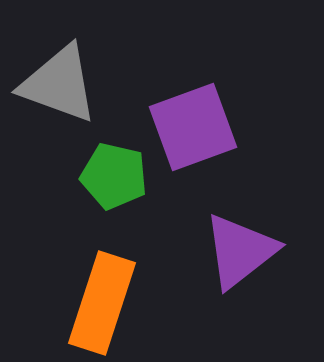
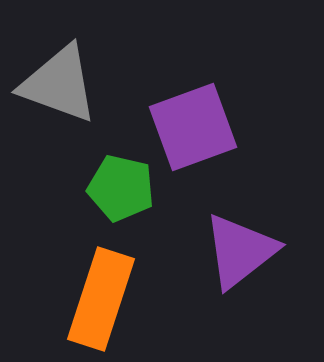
green pentagon: moved 7 px right, 12 px down
orange rectangle: moved 1 px left, 4 px up
